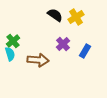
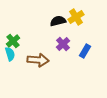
black semicircle: moved 3 px right, 6 px down; rotated 49 degrees counterclockwise
